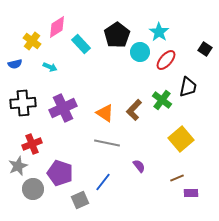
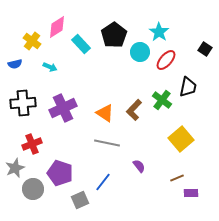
black pentagon: moved 3 px left
gray star: moved 3 px left, 2 px down
